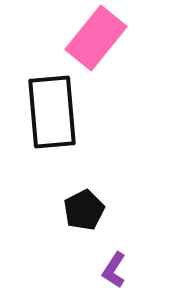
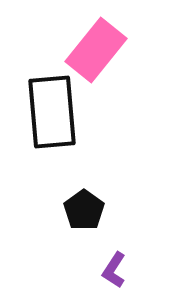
pink rectangle: moved 12 px down
black pentagon: rotated 9 degrees counterclockwise
